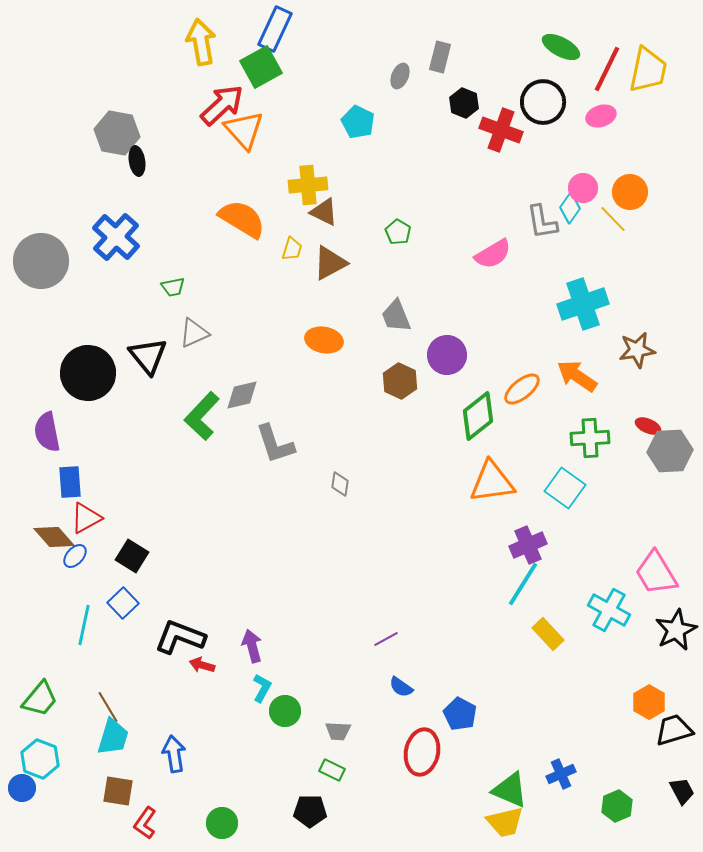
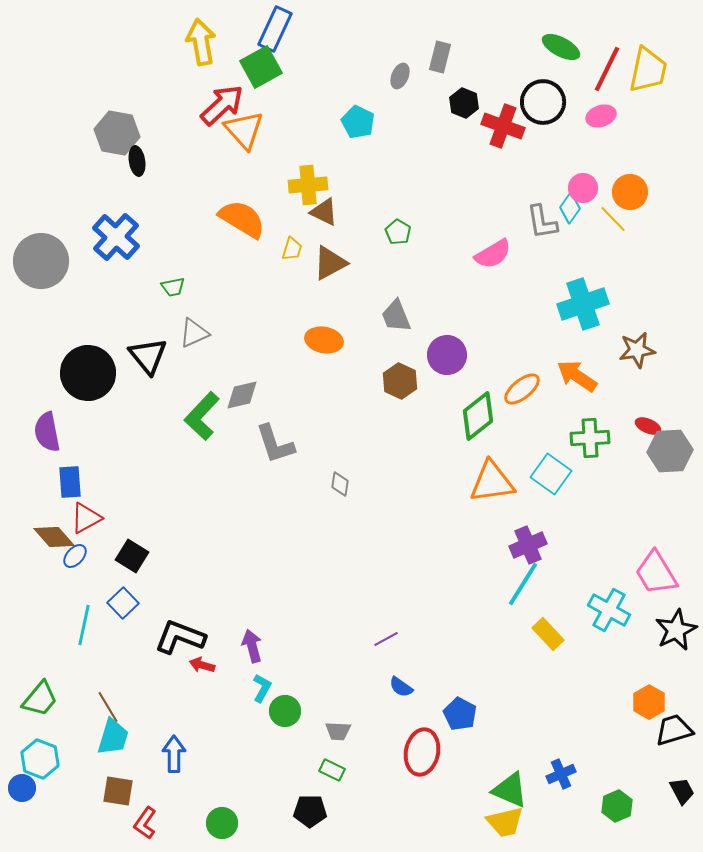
red cross at (501, 130): moved 2 px right, 4 px up
cyan square at (565, 488): moved 14 px left, 14 px up
blue arrow at (174, 754): rotated 9 degrees clockwise
